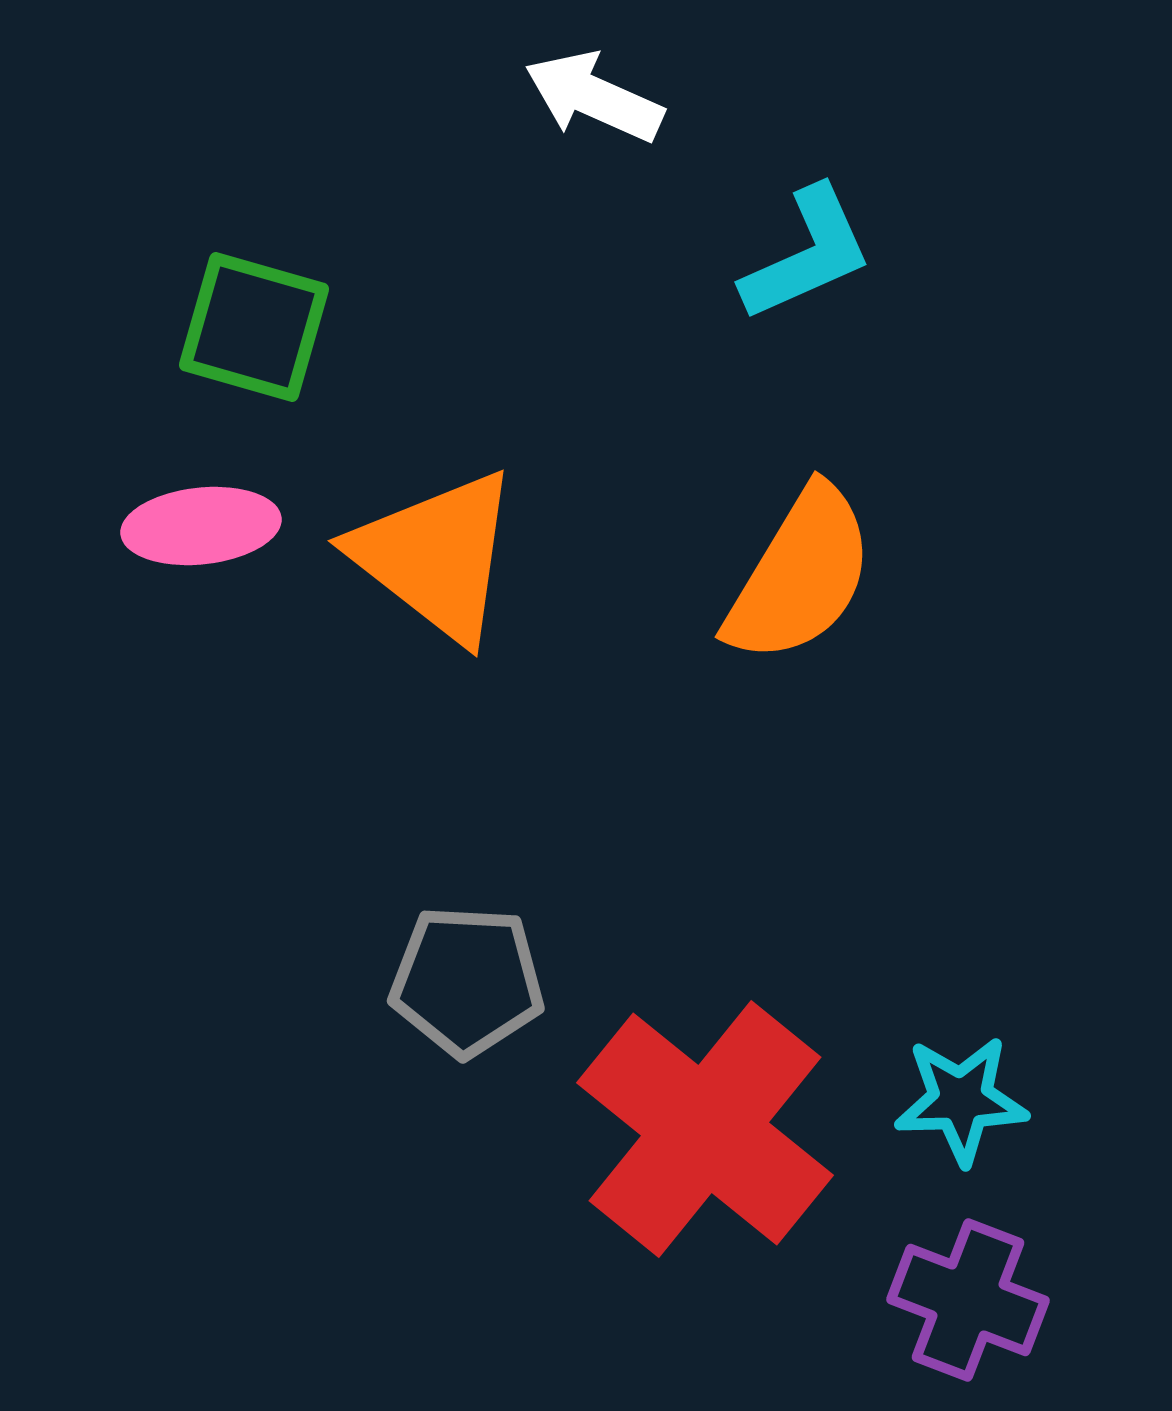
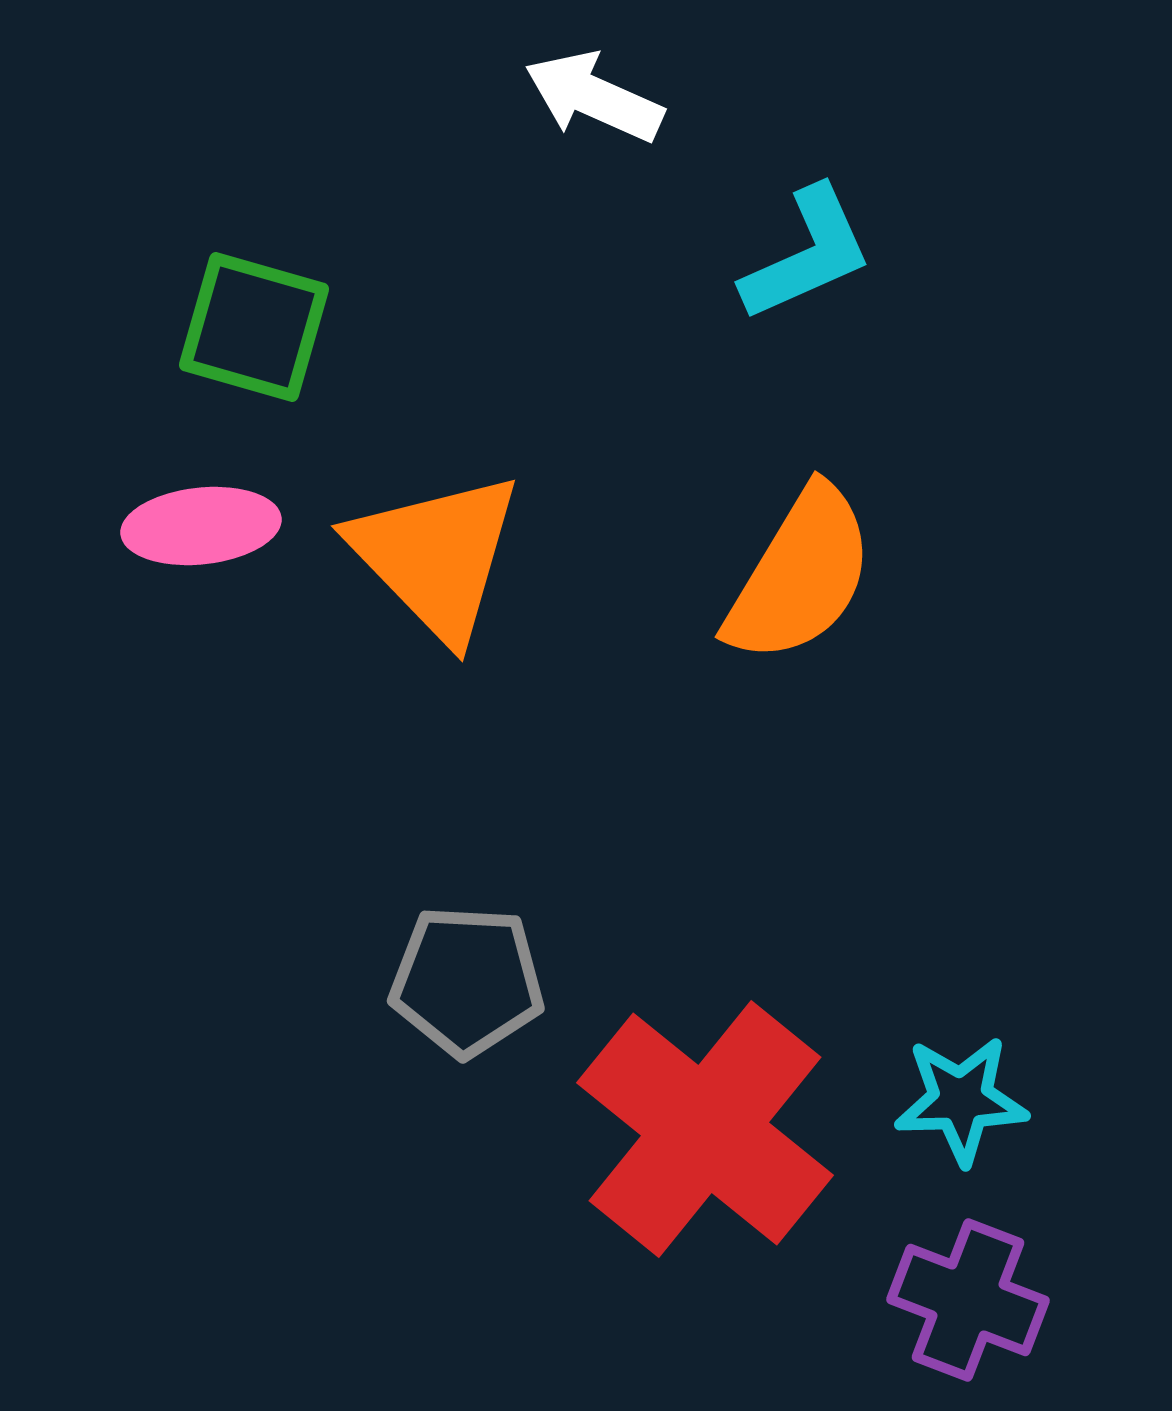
orange triangle: rotated 8 degrees clockwise
